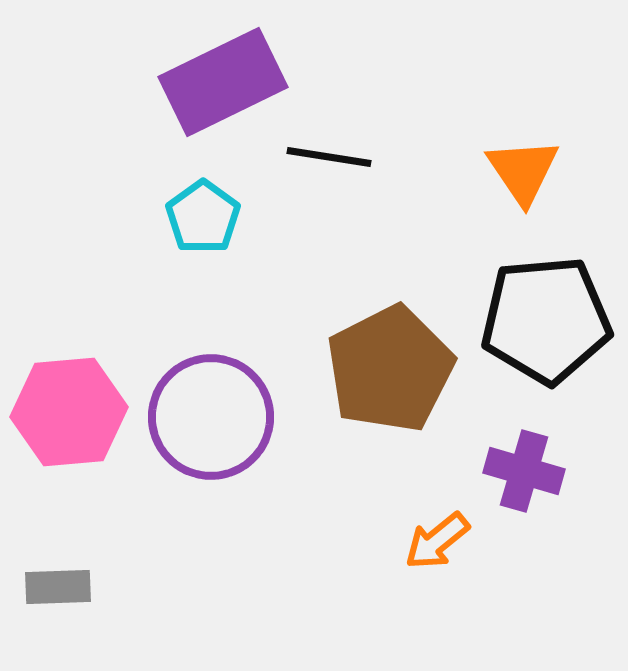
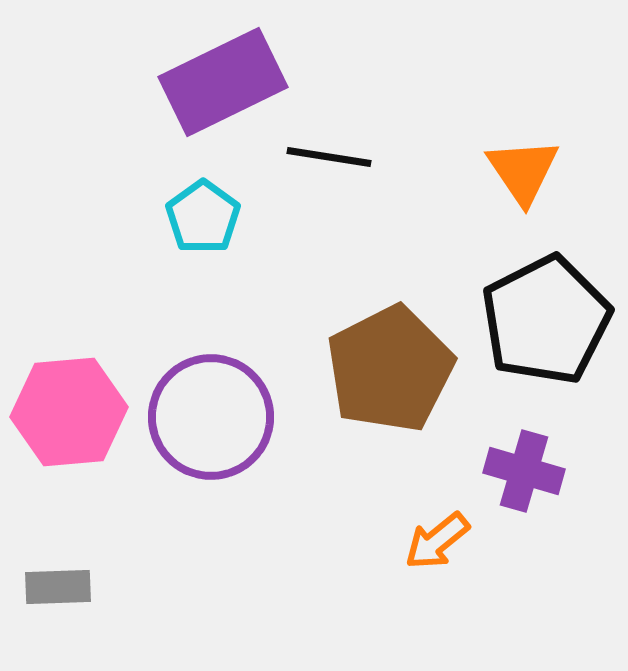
black pentagon: rotated 22 degrees counterclockwise
